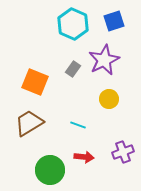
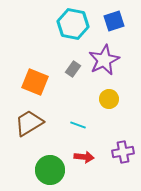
cyan hexagon: rotated 12 degrees counterclockwise
purple cross: rotated 10 degrees clockwise
